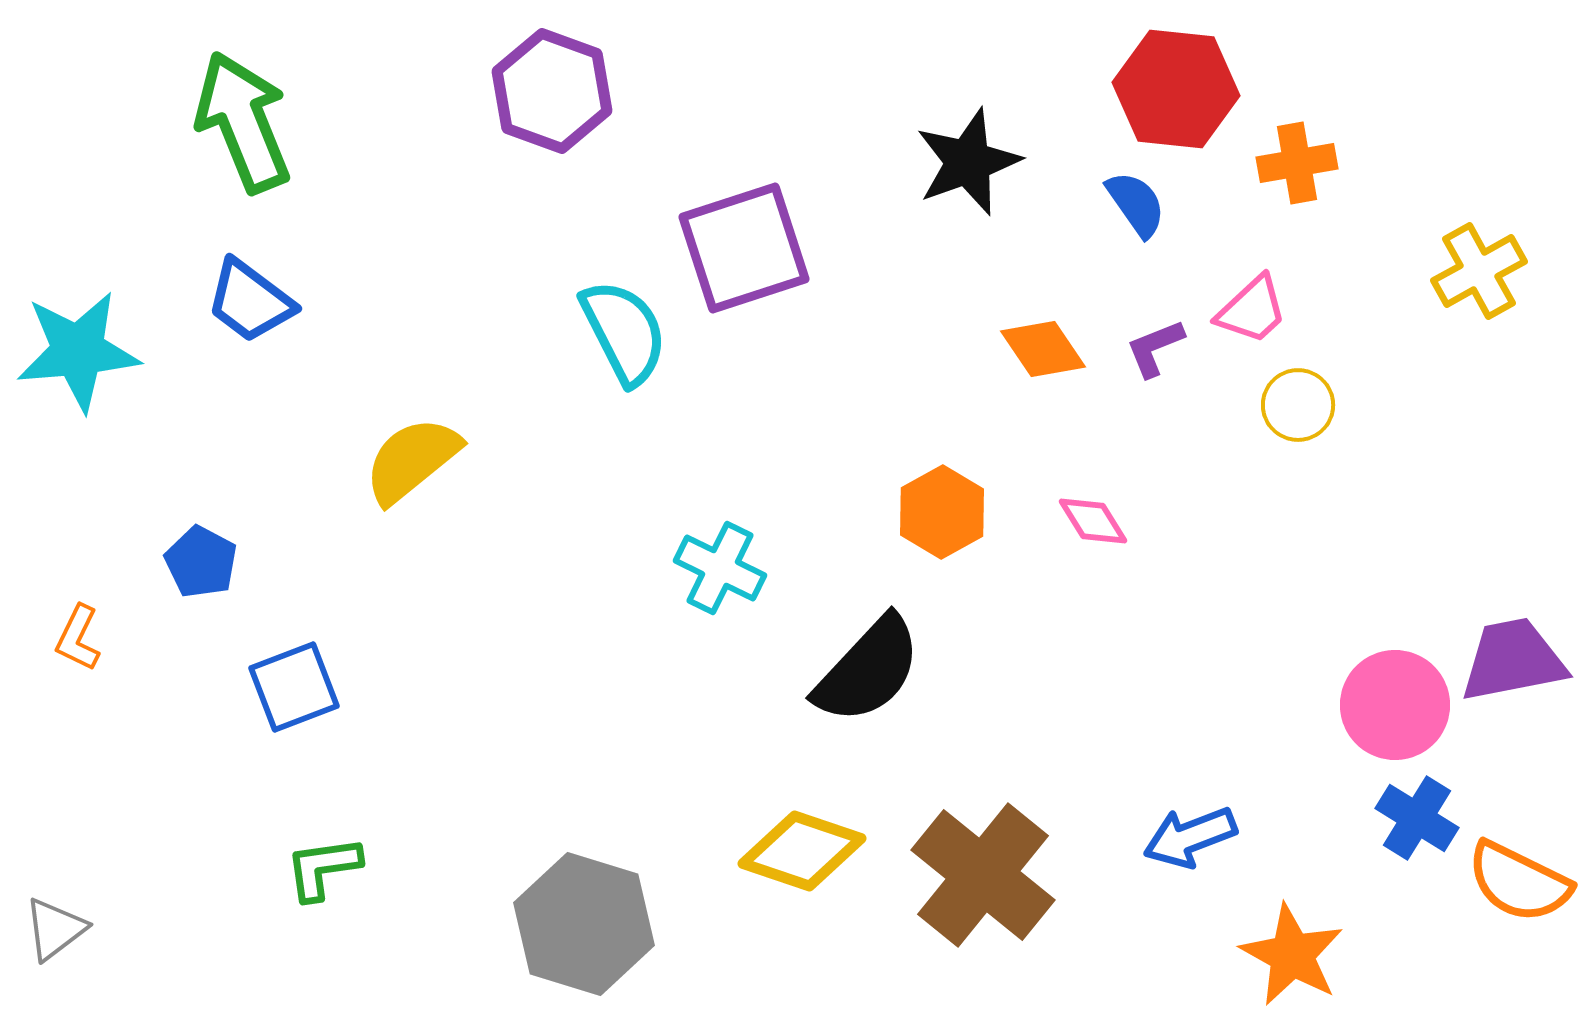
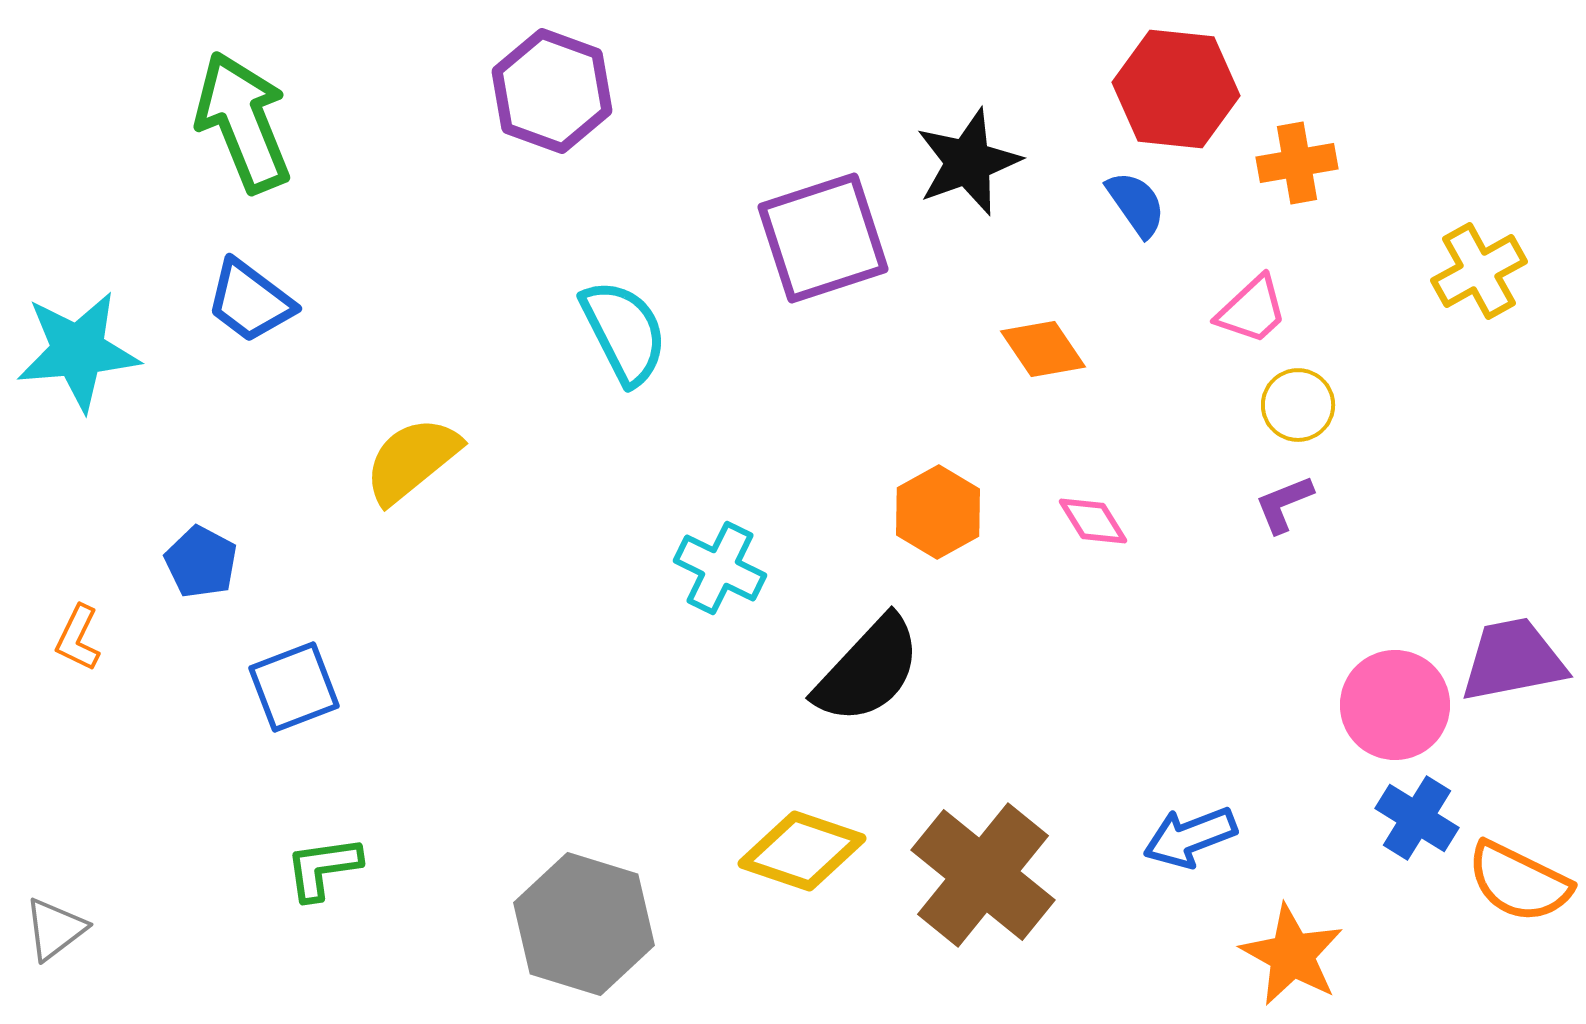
purple square: moved 79 px right, 10 px up
purple L-shape: moved 129 px right, 156 px down
orange hexagon: moved 4 px left
